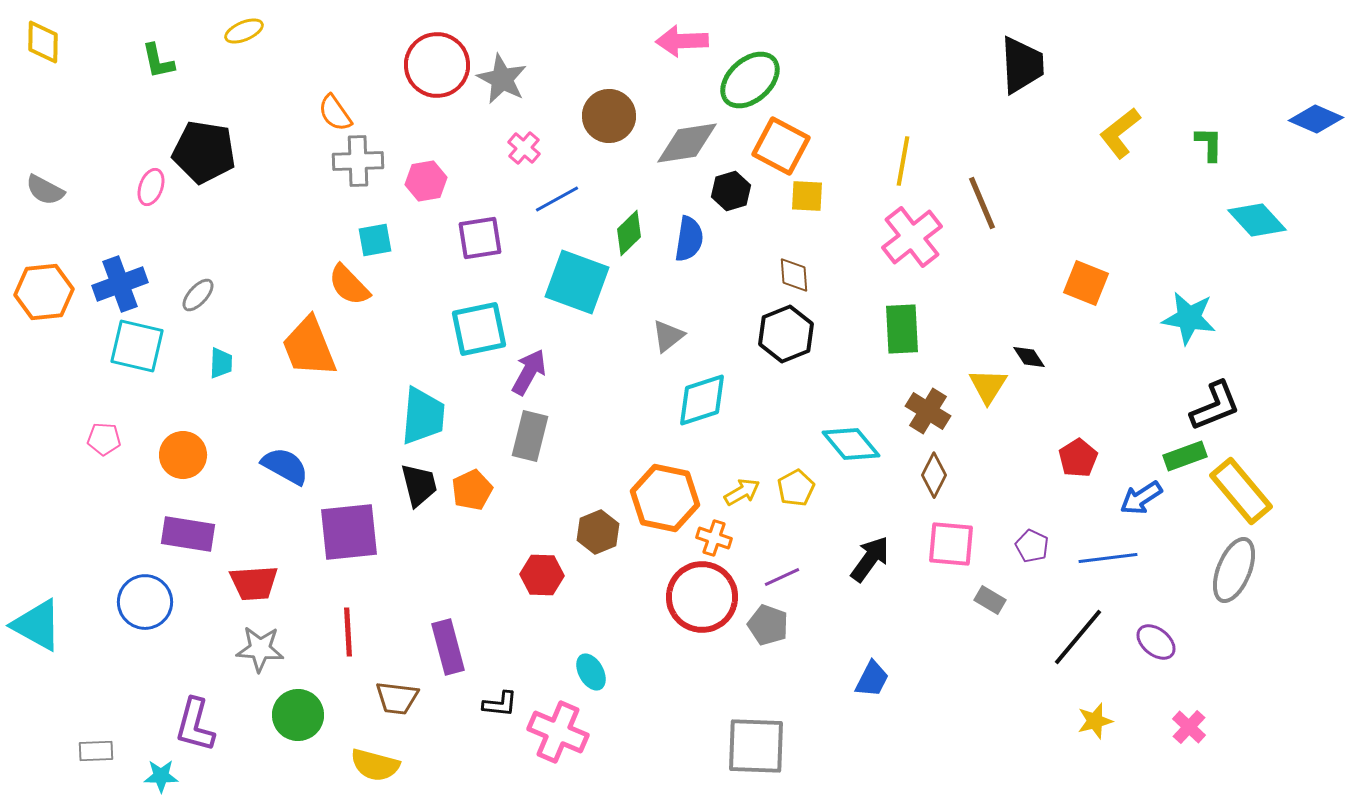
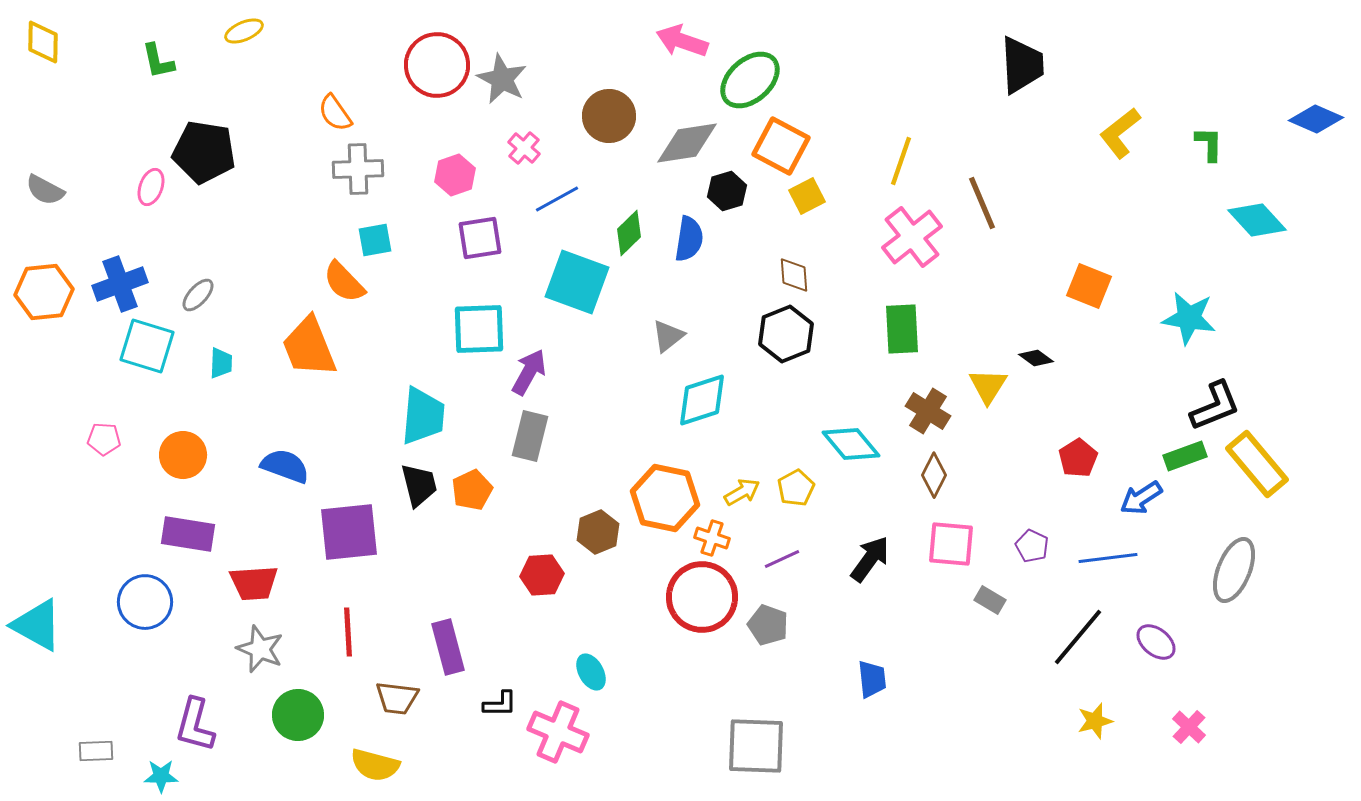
pink arrow at (682, 41): rotated 21 degrees clockwise
gray cross at (358, 161): moved 8 px down
yellow line at (903, 161): moved 2 px left; rotated 9 degrees clockwise
pink hexagon at (426, 181): moved 29 px right, 6 px up; rotated 9 degrees counterclockwise
black hexagon at (731, 191): moved 4 px left
yellow square at (807, 196): rotated 30 degrees counterclockwise
orange square at (1086, 283): moved 3 px right, 3 px down
orange semicircle at (349, 285): moved 5 px left, 3 px up
cyan square at (479, 329): rotated 10 degrees clockwise
cyan square at (137, 346): moved 10 px right; rotated 4 degrees clockwise
black diamond at (1029, 357): moved 7 px right, 1 px down; rotated 20 degrees counterclockwise
blue semicircle at (285, 466): rotated 9 degrees counterclockwise
yellow rectangle at (1241, 491): moved 16 px right, 27 px up
orange cross at (714, 538): moved 2 px left
red hexagon at (542, 575): rotated 6 degrees counterclockwise
purple line at (782, 577): moved 18 px up
gray star at (260, 649): rotated 18 degrees clockwise
blue trapezoid at (872, 679): rotated 33 degrees counterclockwise
black L-shape at (500, 704): rotated 6 degrees counterclockwise
